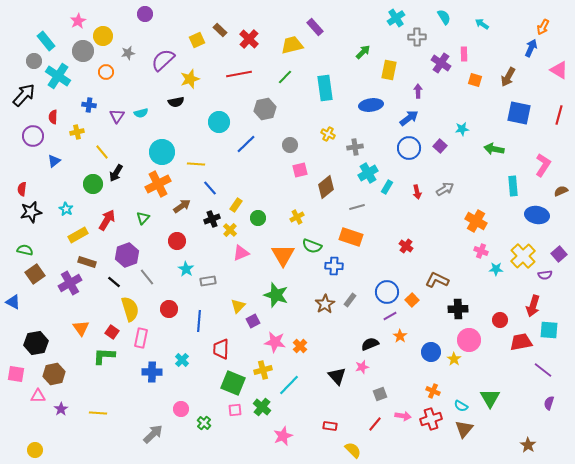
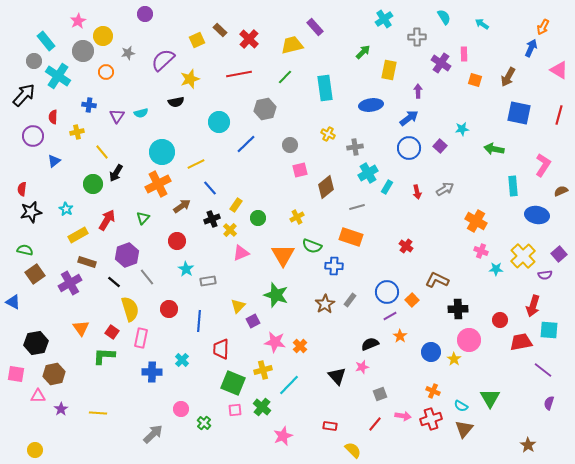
cyan cross at (396, 18): moved 12 px left, 1 px down
yellow line at (196, 164): rotated 30 degrees counterclockwise
